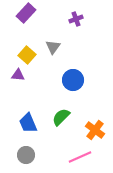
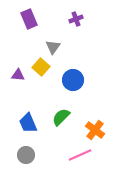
purple rectangle: moved 3 px right, 6 px down; rotated 66 degrees counterclockwise
yellow square: moved 14 px right, 12 px down
pink line: moved 2 px up
